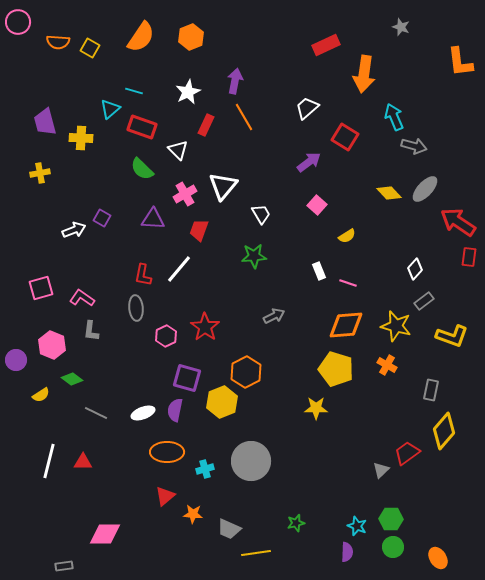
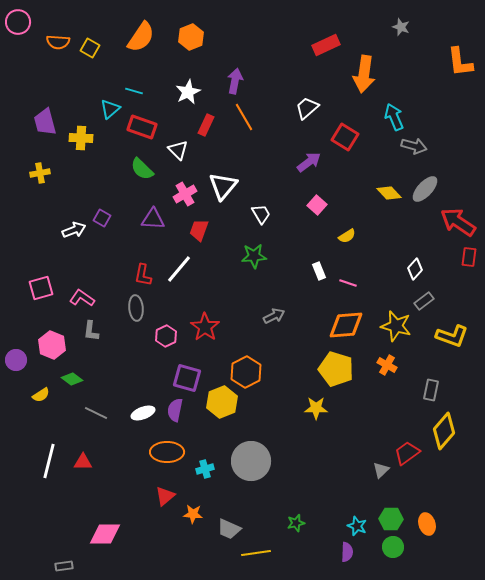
orange ellipse at (438, 558): moved 11 px left, 34 px up; rotated 15 degrees clockwise
